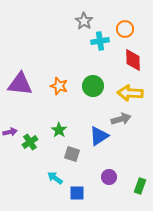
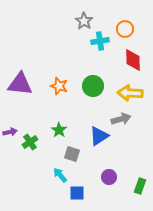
cyan arrow: moved 5 px right, 3 px up; rotated 14 degrees clockwise
